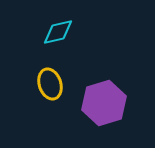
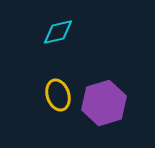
yellow ellipse: moved 8 px right, 11 px down
